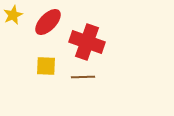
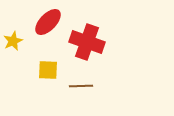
yellow star: moved 26 px down
yellow square: moved 2 px right, 4 px down
brown line: moved 2 px left, 9 px down
